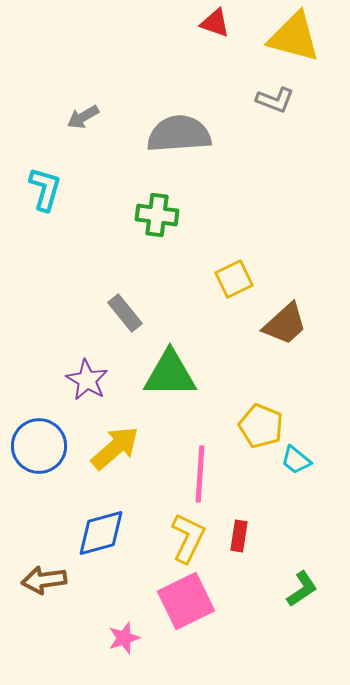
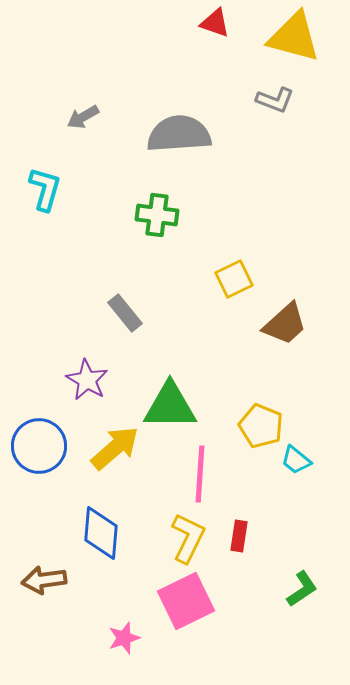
green triangle: moved 32 px down
blue diamond: rotated 70 degrees counterclockwise
